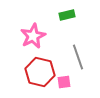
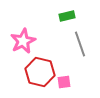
green rectangle: moved 1 px down
pink star: moved 10 px left, 5 px down
gray line: moved 2 px right, 13 px up
